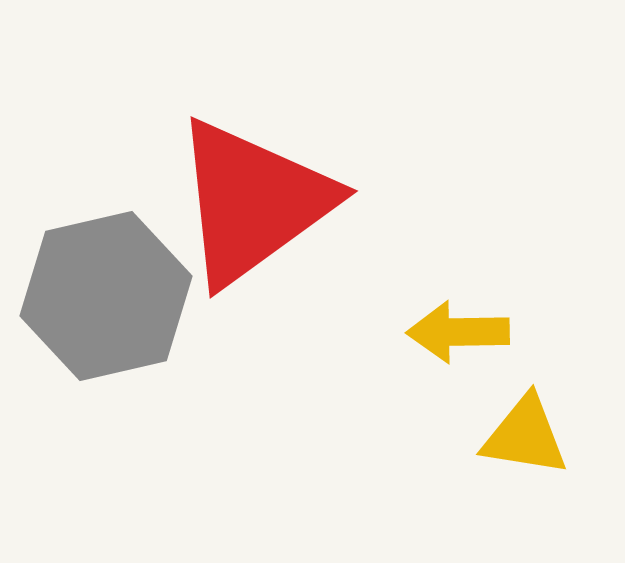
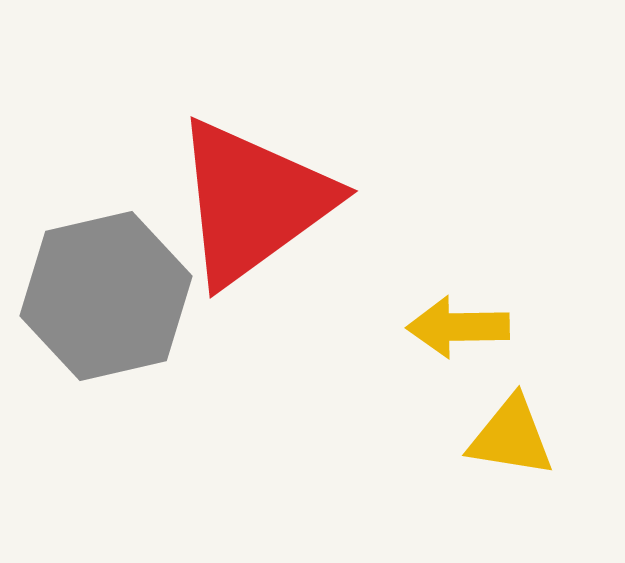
yellow arrow: moved 5 px up
yellow triangle: moved 14 px left, 1 px down
